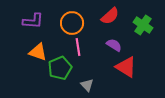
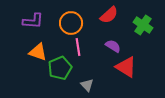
red semicircle: moved 1 px left, 1 px up
orange circle: moved 1 px left
purple semicircle: moved 1 px left, 1 px down
